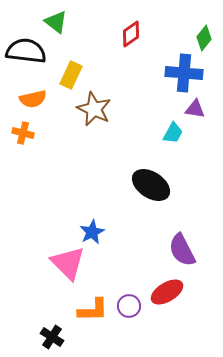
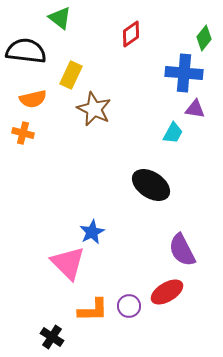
green triangle: moved 4 px right, 4 px up
